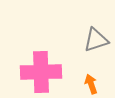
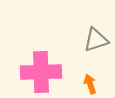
orange arrow: moved 1 px left
